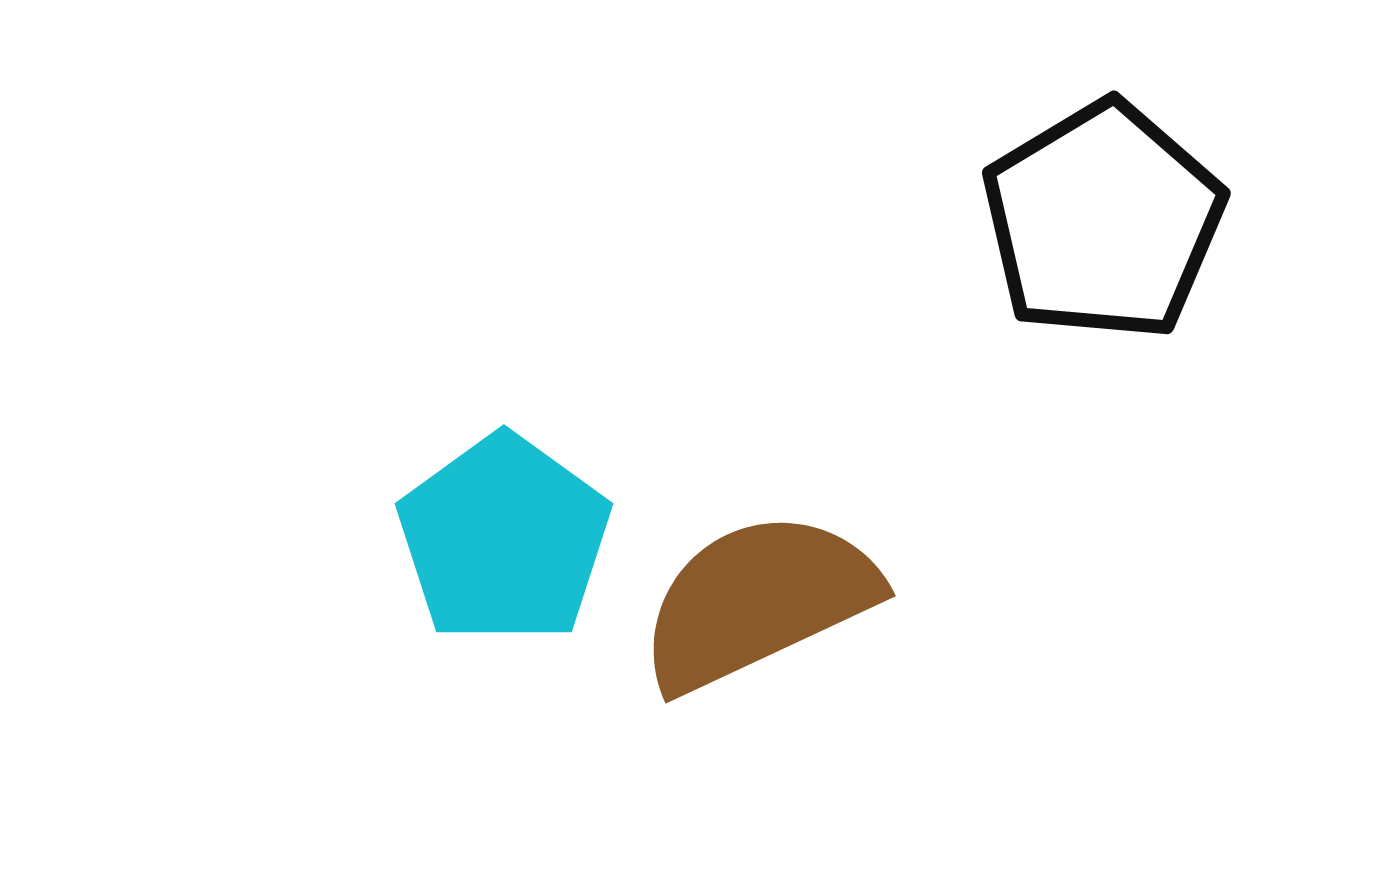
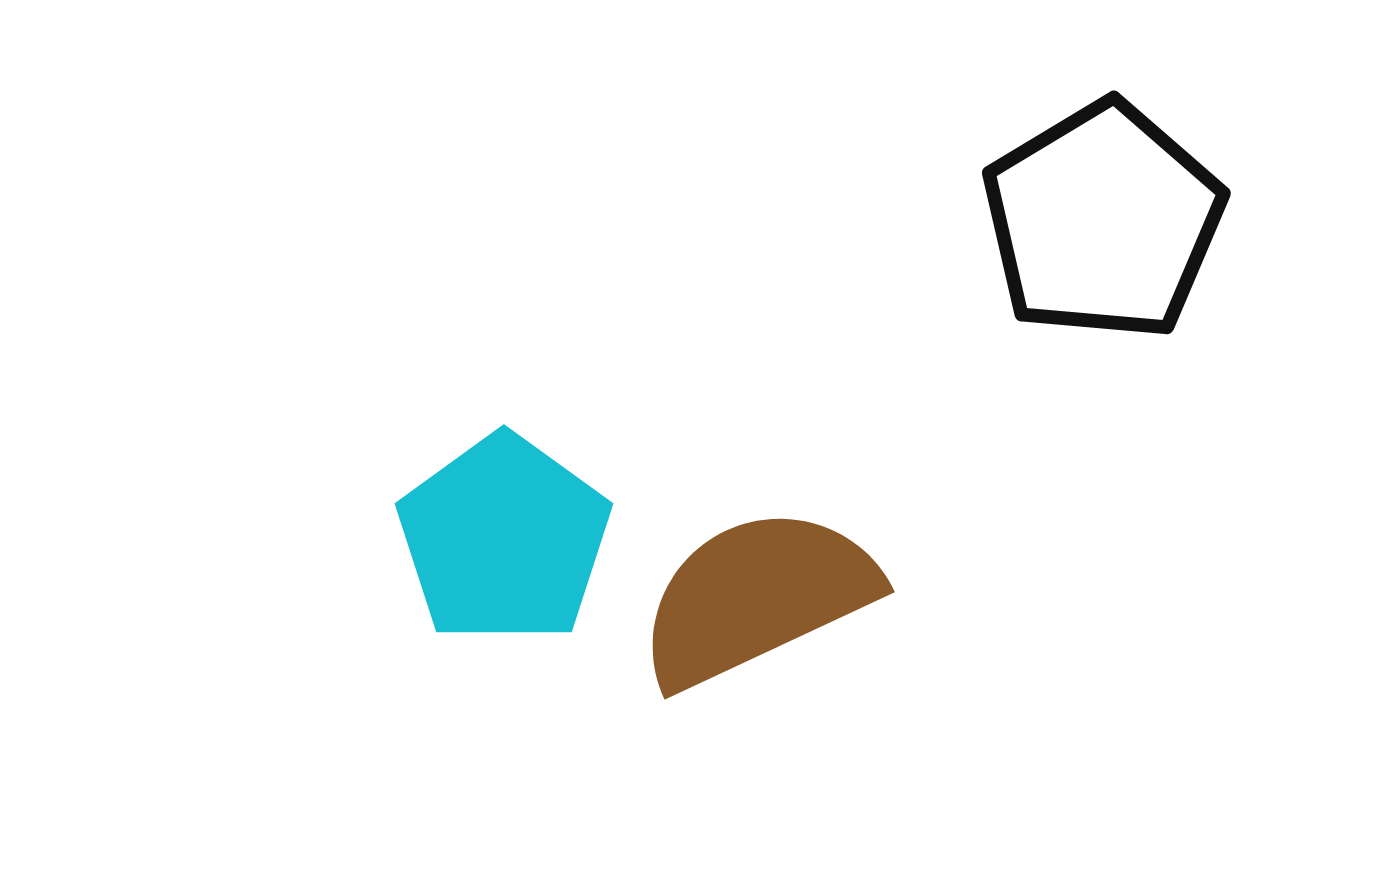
brown semicircle: moved 1 px left, 4 px up
